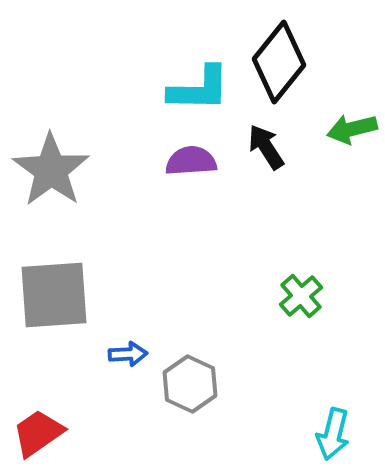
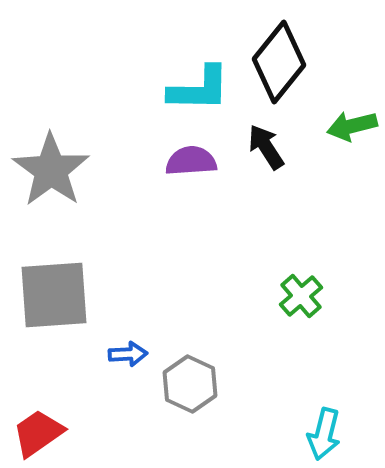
green arrow: moved 3 px up
cyan arrow: moved 9 px left
